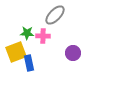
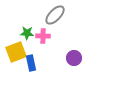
purple circle: moved 1 px right, 5 px down
blue rectangle: moved 2 px right
